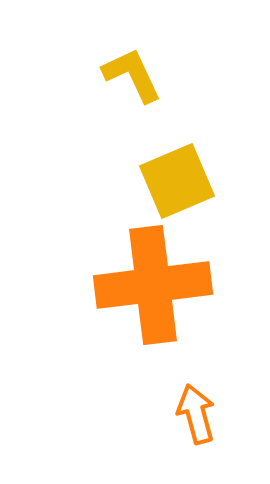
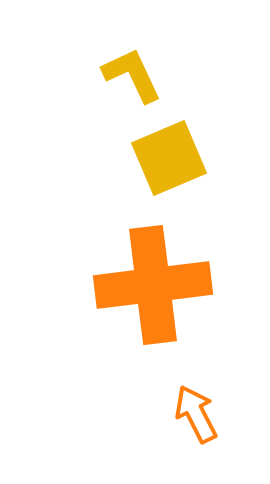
yellow square: moved 8 px left, 23 px up
orange arrow: rotated 12 degrees counterclockwise
